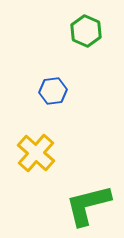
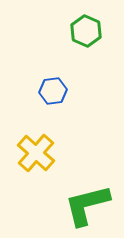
green L-shape: moved 1 px left
